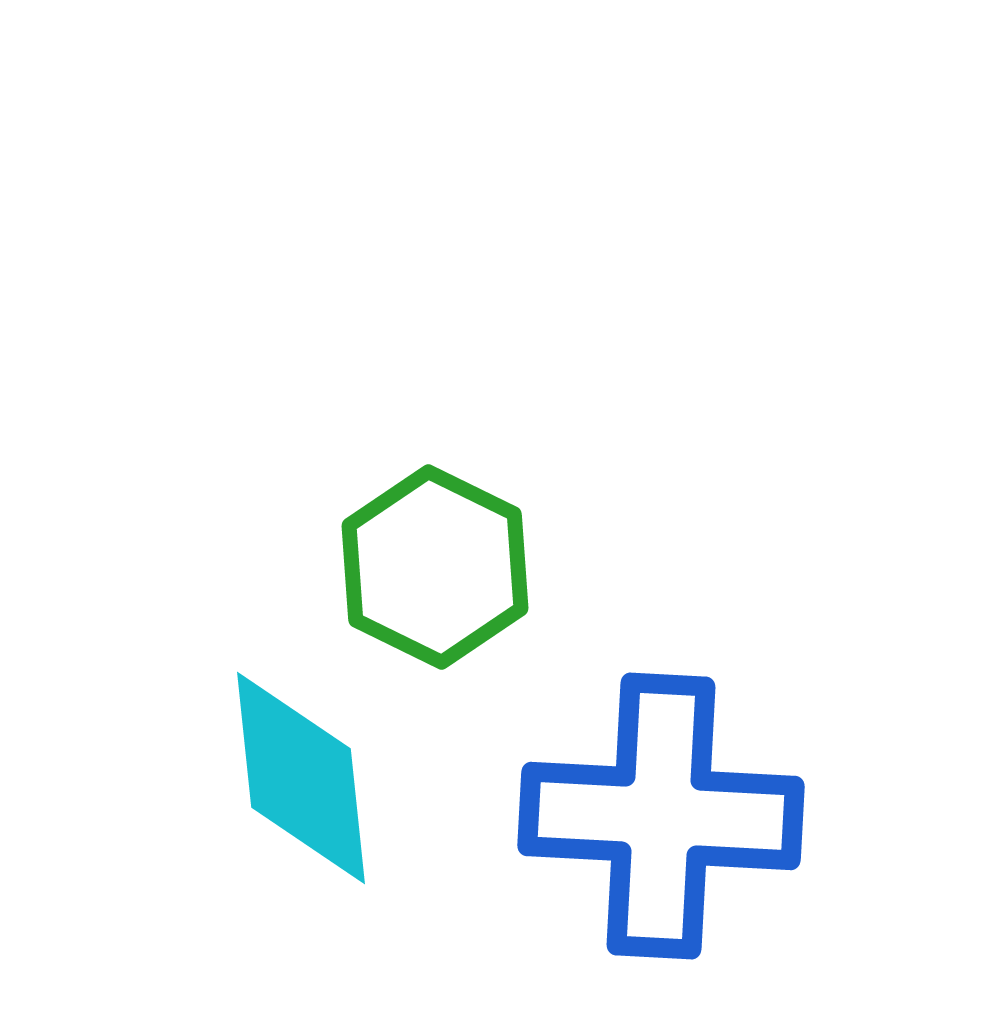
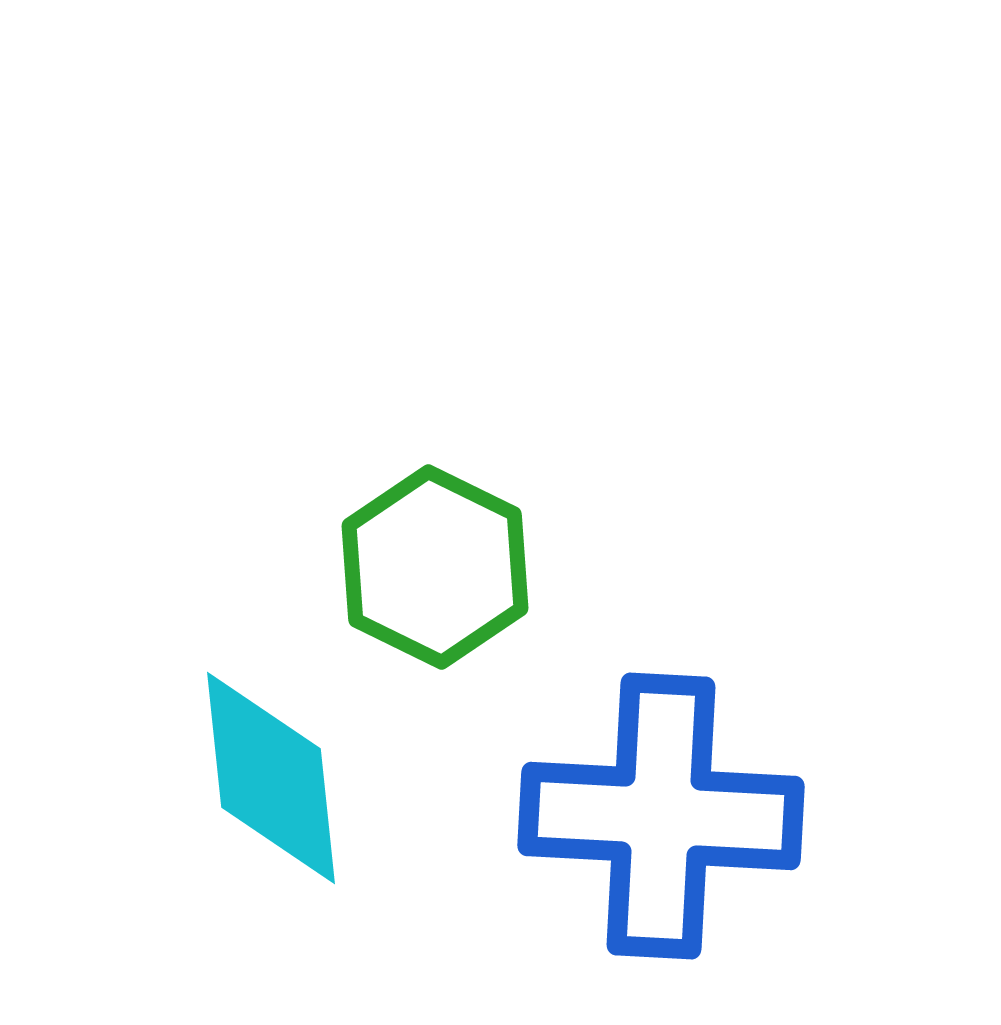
cyan diamond: moved 30 px left
